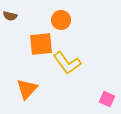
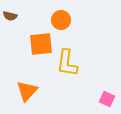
yellow L-shape: rotated 44 degrees clockwise
orange triangle: moved 2 px down
